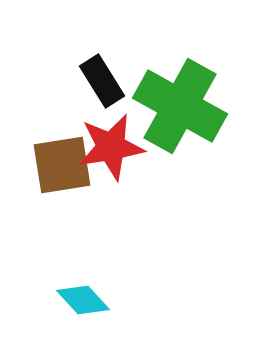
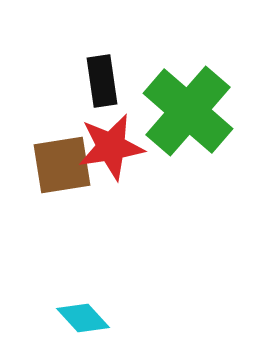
black rectangle: rotated 24 degrees clockwise
green cross: moved 8 px right, 5 px down; rotated 12 degrees clockwise
cyan diamond: moved 18 px down
